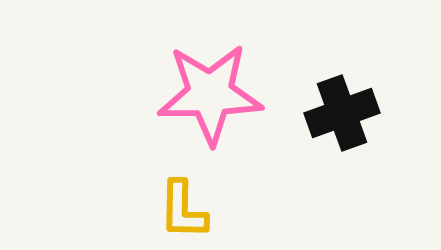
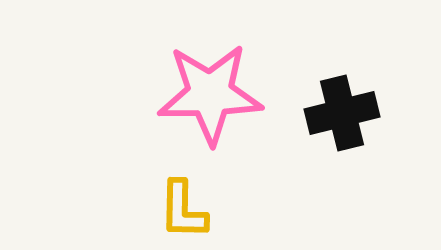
black cross: rotated 6 degrees clockwise
